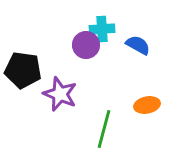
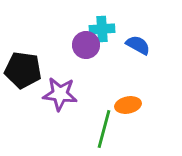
purple star: rotated 16 degrees counterclockwise
orange ellipse: moved 19 px left
